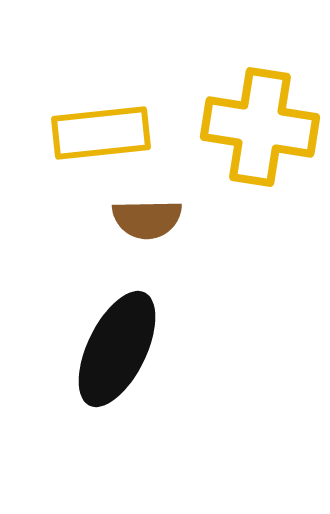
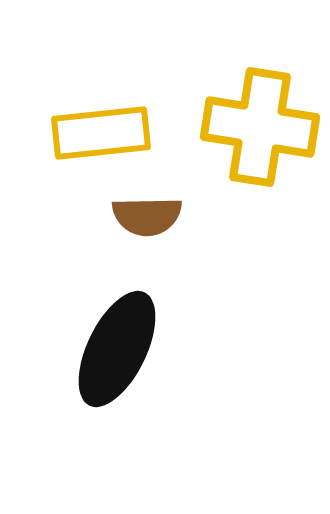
brown semicircle: moved 3 px up
